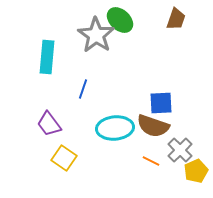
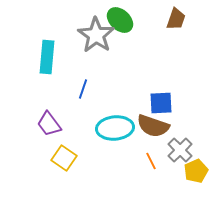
orange line: rotated 36 degrees clockwise
